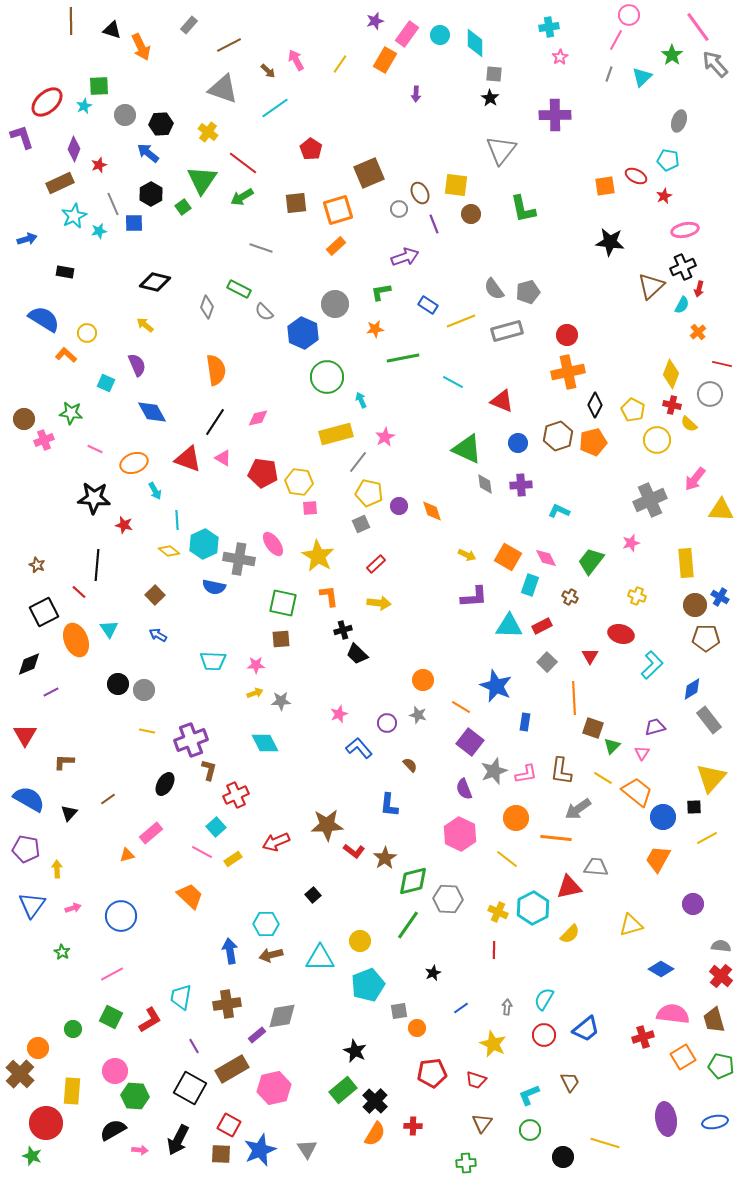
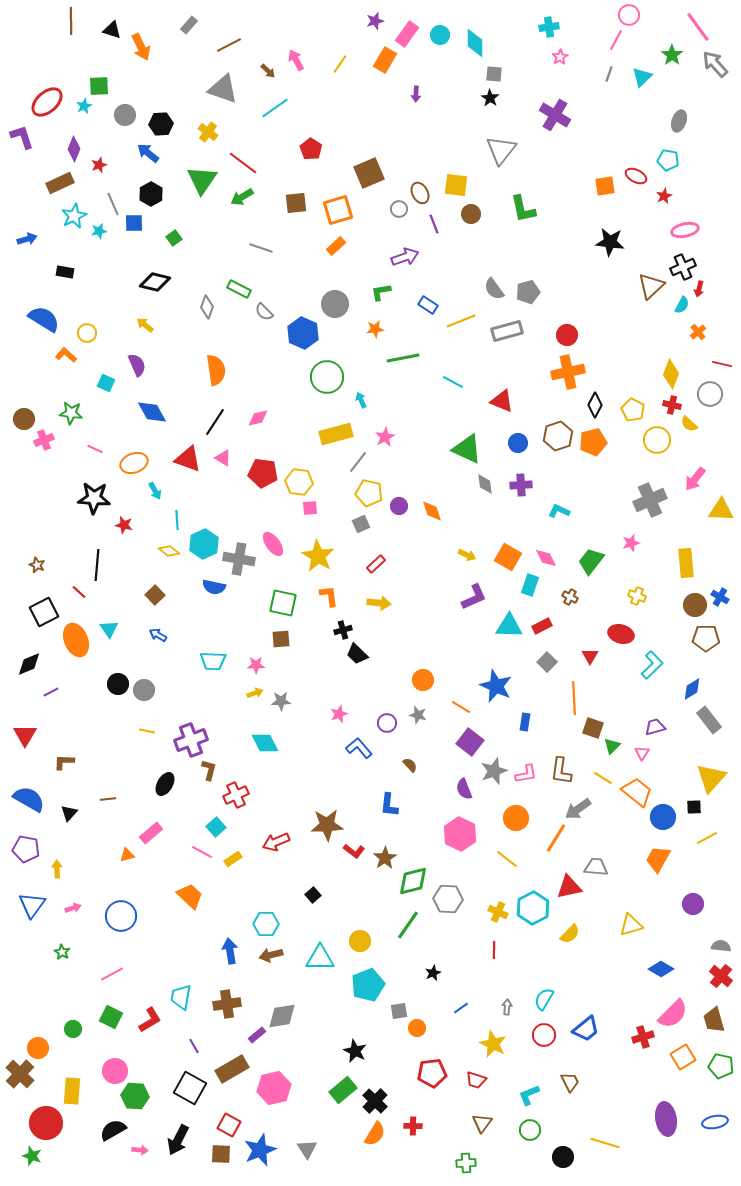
purple cross at (555, 115): rotated 32 degrees clockwise
green square at (183, 207): moved 9 px left, 31 px down
purple L-shape at (474, 597): rotated 20 degrees counterclockwise
brown line at (108, 799): rotated 28 degrees clockwise
orange line at (556, 838): rotated 64 degrees counterclockwise
pink semicircle at (673, 1014): rotated 128 degrees clockwise
